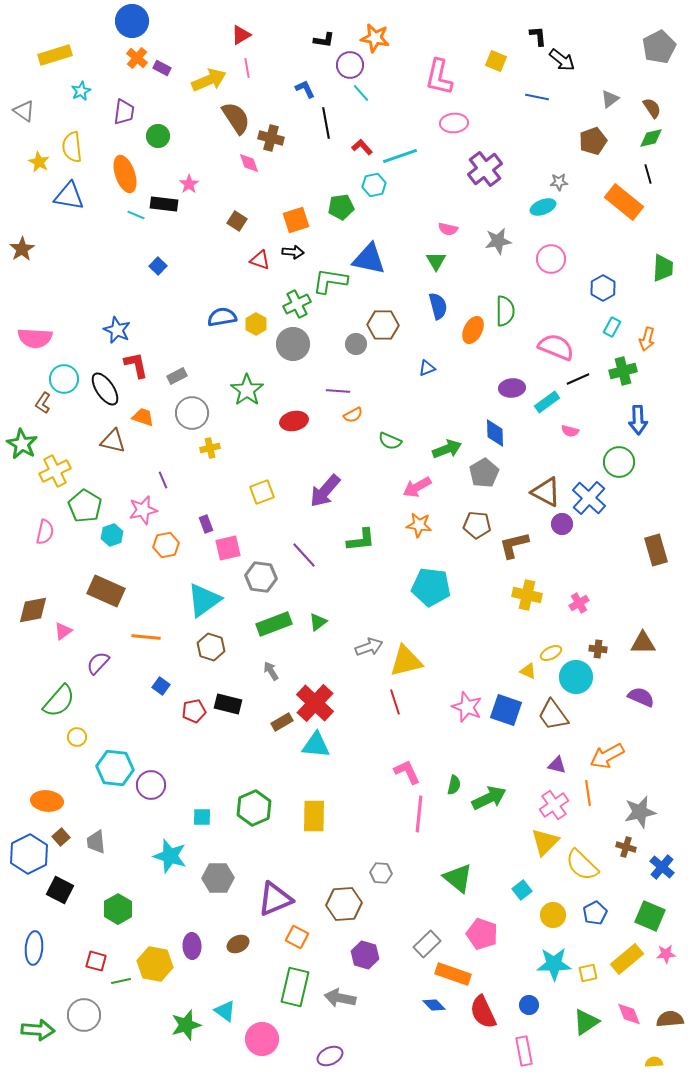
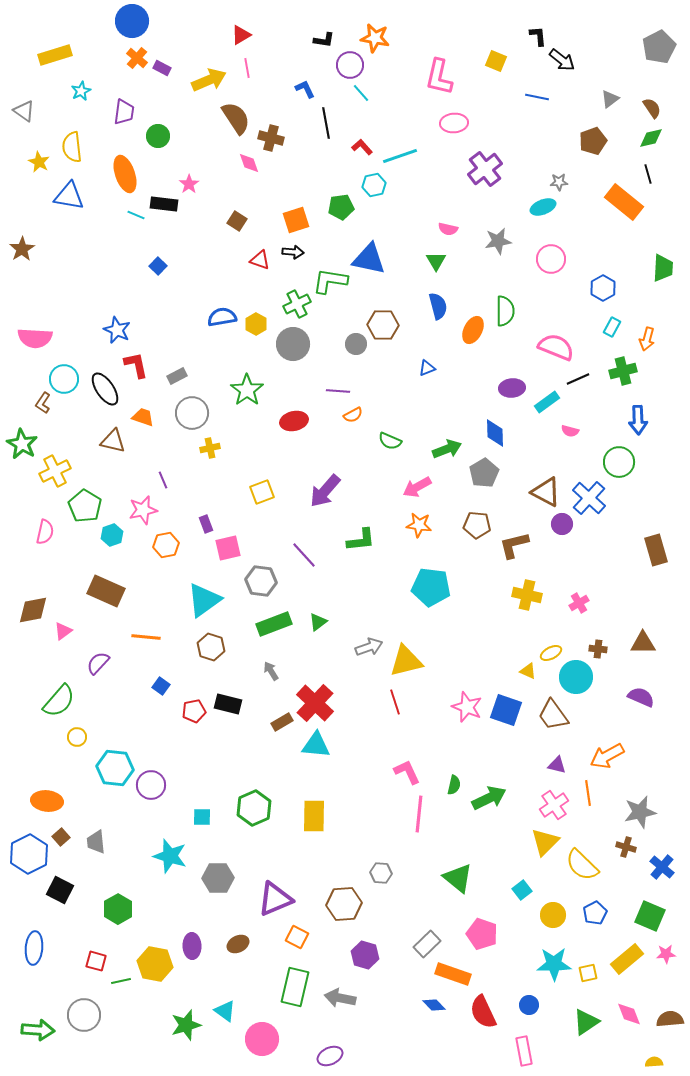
gray hexagon at (261, 577): moved 4 px down
